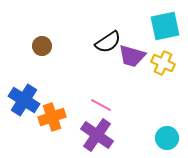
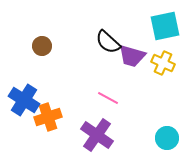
black semicircle: rotated 76 degrees clockwise
pink line: moved 7 px right, 7 px up
orange cross: moved 4 px left
